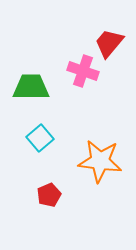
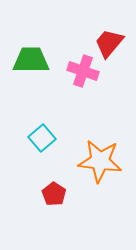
green trapezoid: moved 27 px up
cyan square: moved 2 px right
red pentagon: moved 5 px right, 1 px up; rotated 15 degrees counterclockwise
